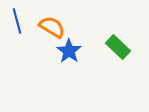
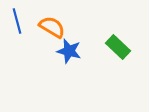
blue star: rotated 20 degrees counterclockwise
